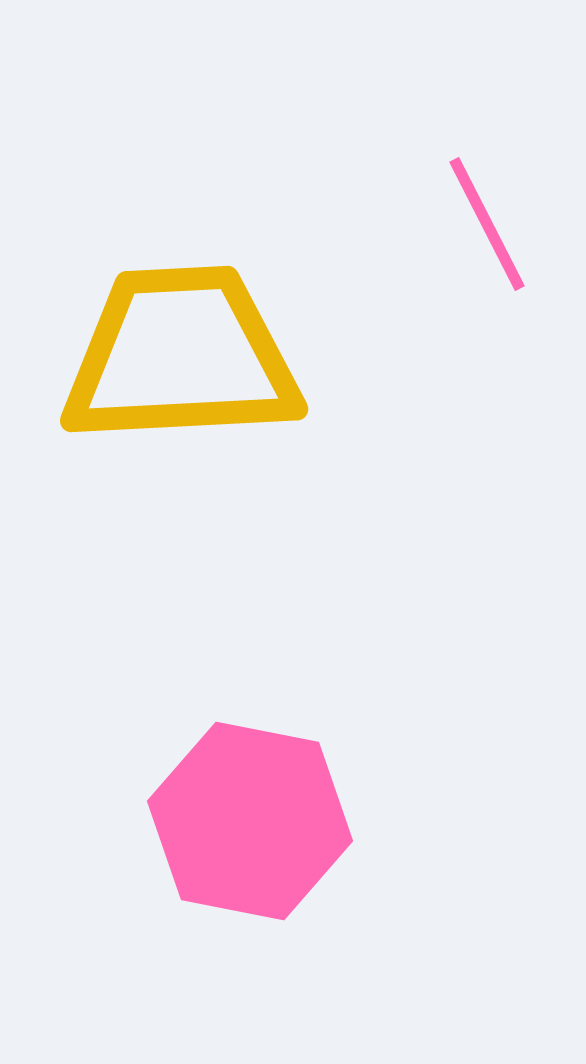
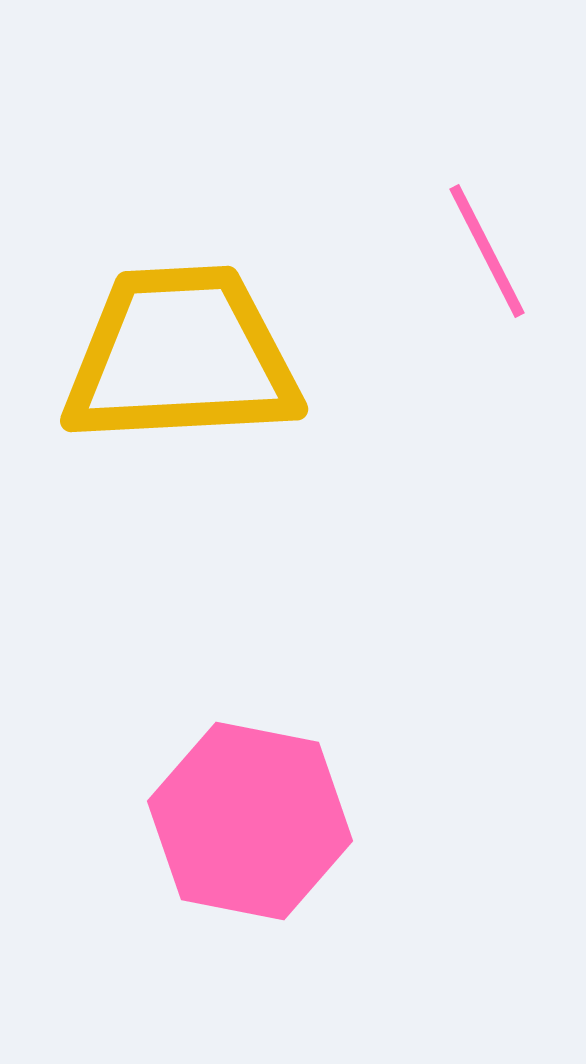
pink line: moved 27 px down
